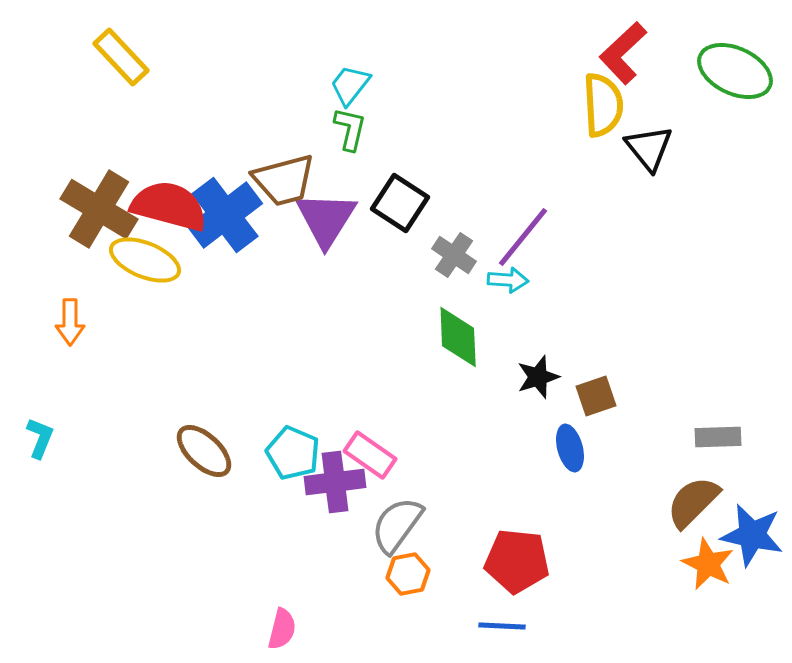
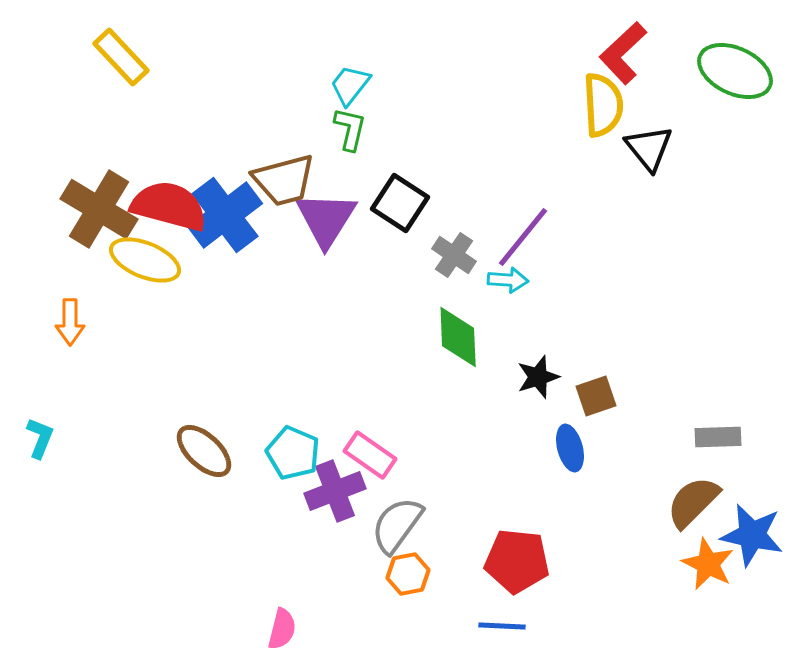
purple cross: moved 9 px down; rotated 14 degrees counterclockwise
